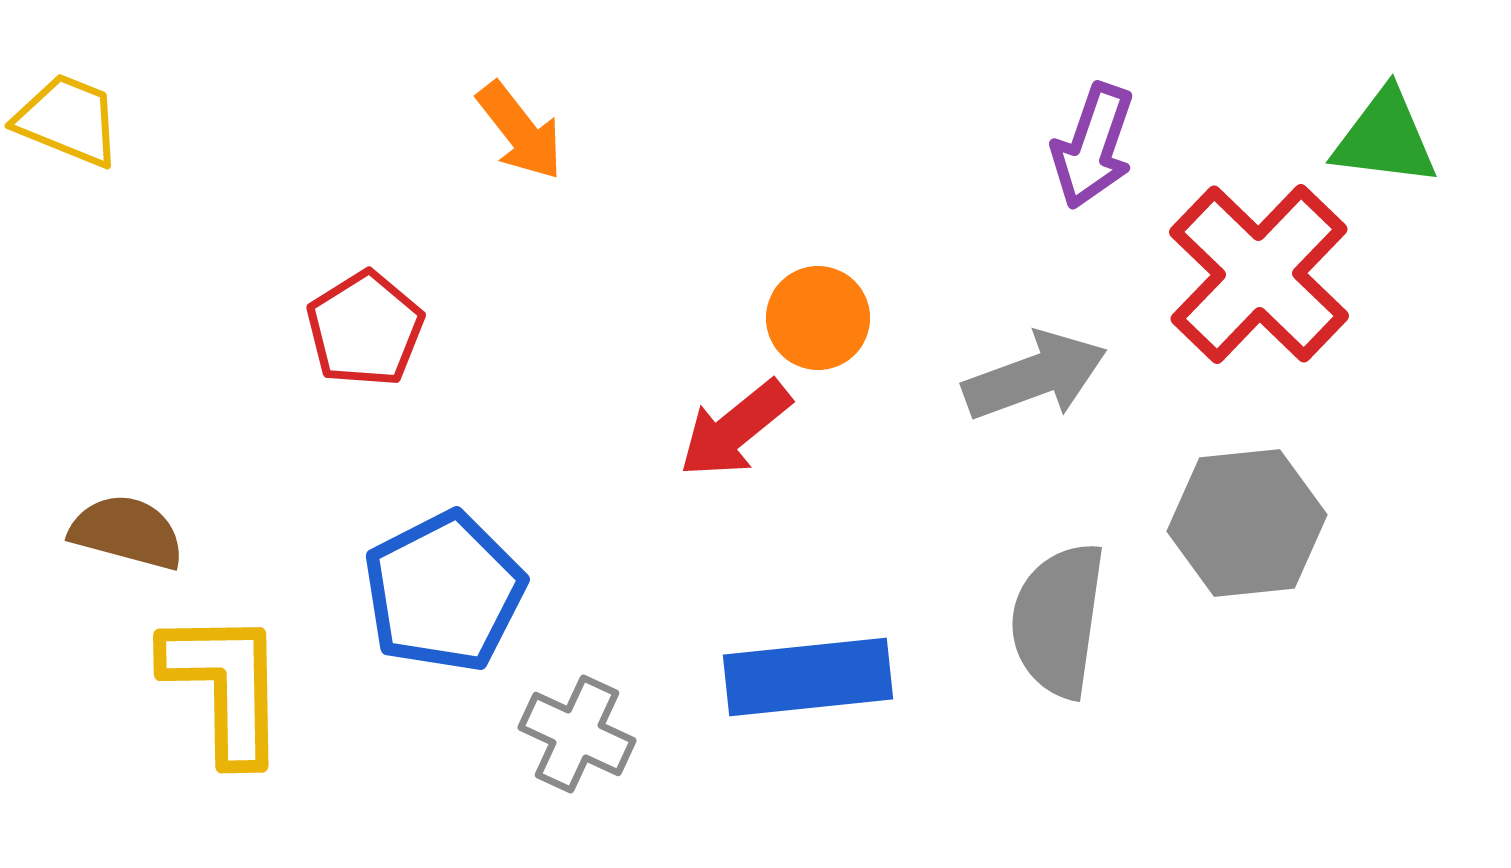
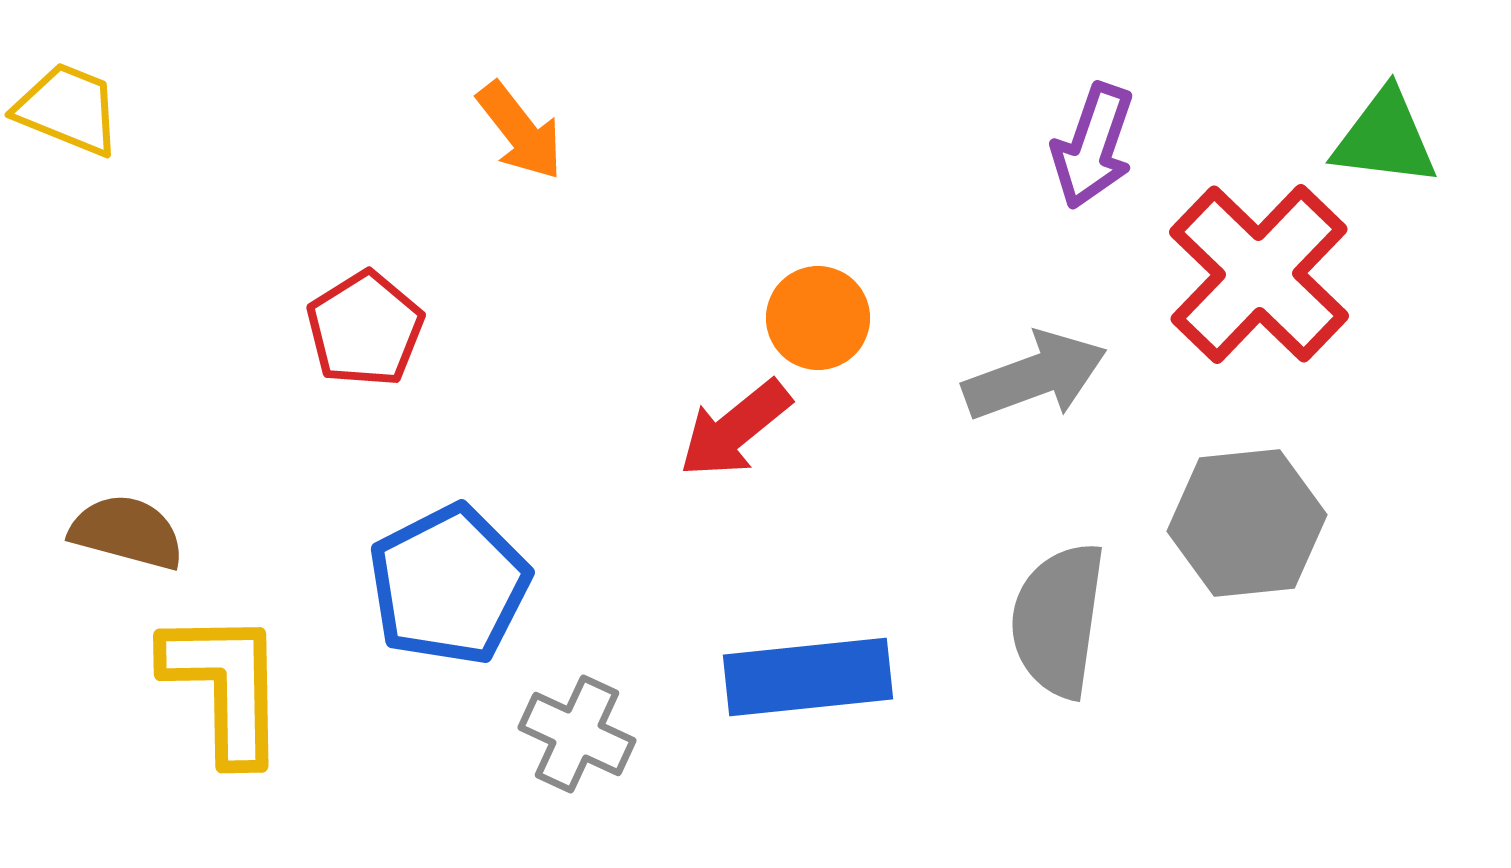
yellow trapezoid: moved 11 px up
blue pentagon: moved 5 px right, 7 px up
